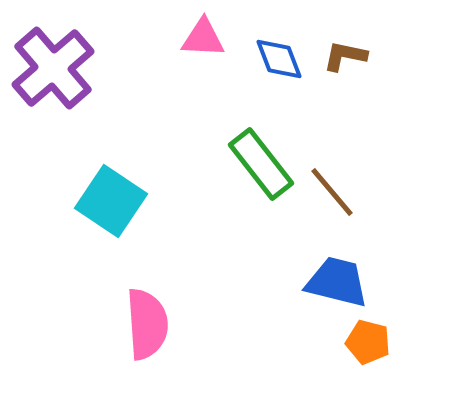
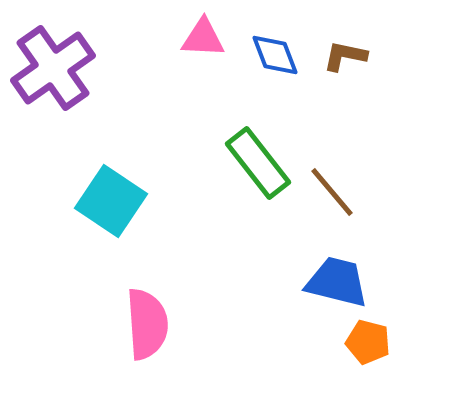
blue diamond: moved 4 px left, 4 px up
purple cross: rotated 6 degrees clockwise
green rectangle: moved 3 px left, 1 px up
